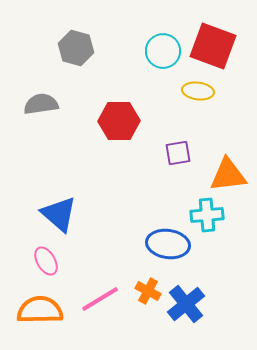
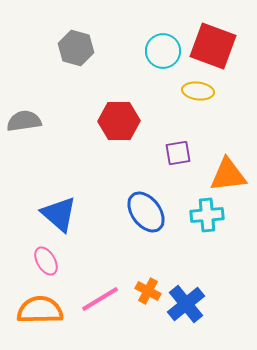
gray semicircle: moved 17 px left, 17 px down
blue ellipse: moved 22 px left, 32 px up; rotated 45 degrees clockwise
